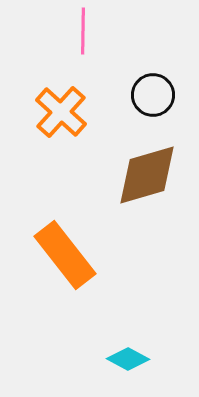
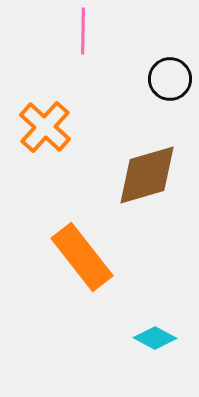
black circle: moved 17 px right, 16 px up
orange cross: moved 16 px left, 15 px down
orange rectangle: moved 17 px right, 2 px down
cyan diamond: moved 27 px right, 21 px up
